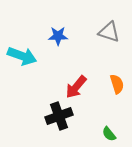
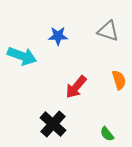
gray triangle: moved 1 px left, 1 px up
orange semicircle: moved 2 px right, 4 px up
black cross: moved 6 px left, 8 px down; rotated 28 degrees counterclockwise
green semicircle: moved 2 px left
